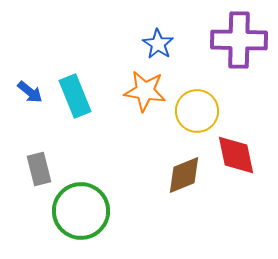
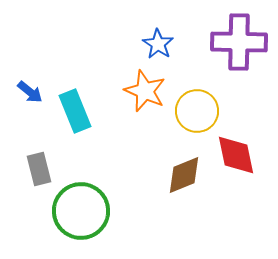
purple cross: moved 2 px down
orange star: rotated 15 degrees clockwise
cyan rectangle: moved 15 px down
